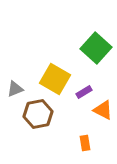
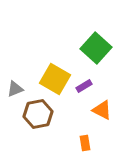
purple rectangle: moved 6 px up
orange triangle: moved 1 px left
